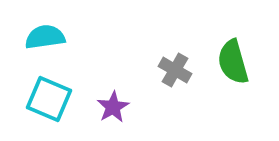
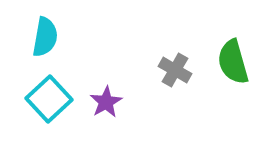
cyan semicircle: rotated 108 degrees clockwise
cyan square: rotated 24 degrees clockwise
purple star: moved 7 px left, 5 px up
